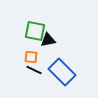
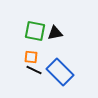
black triangle: moved 7 px right, 7 px up
blue rectangle: moved 2 px left
